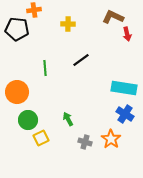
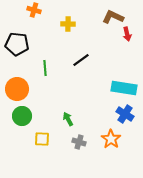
orange cross: rotated 24 degrees clockwise
black pentagon: moved 15 px down
orange circle: moved 3 px up
green circle: moved 6 px left, 4 px up
yellow square: moved 1 px right, 1 px down; rotated 28 degrees clockwise
gray cross: moved 6 px left
